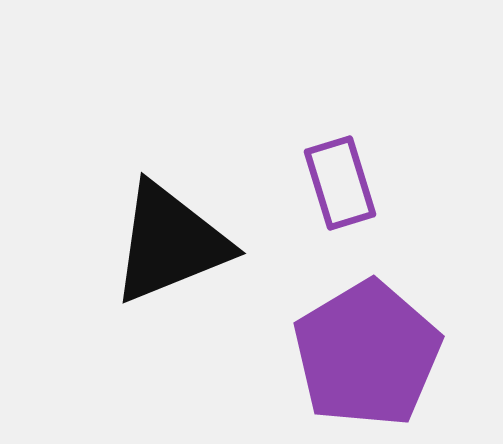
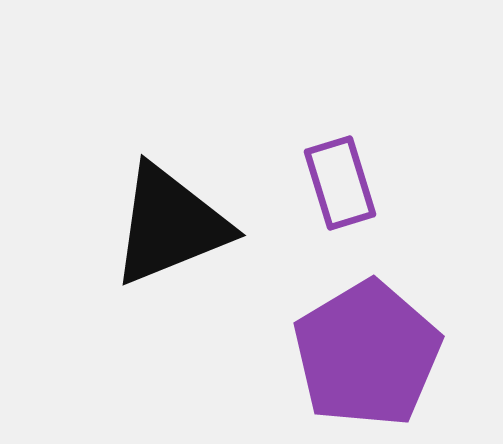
black triangle: moved 18 px up
